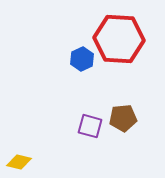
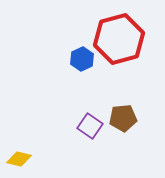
red hexagon: rotated 18 degrees counterclockwise
purple square: rotated 20 degrees clockwise
yellow diamond: moved 3 px up
